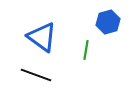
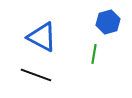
blue triangle: rotated 8 degrees counterclockwise
green line: moved 8 px right, 4 px down
